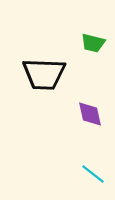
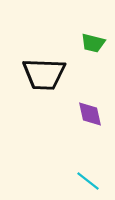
cyan line: moved 5 px left, 7 px down
